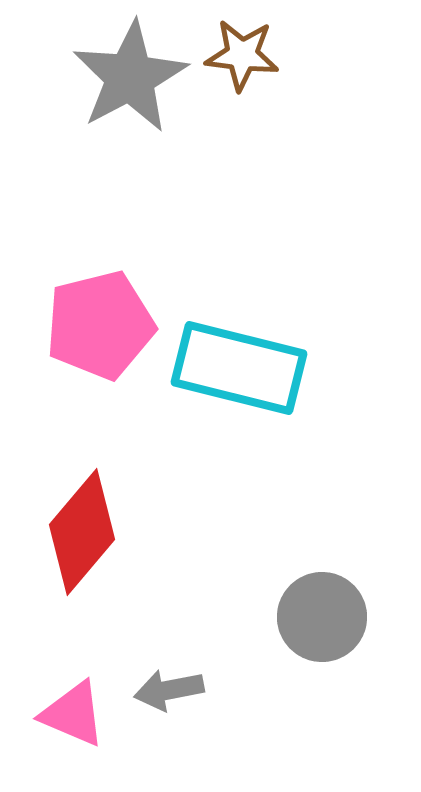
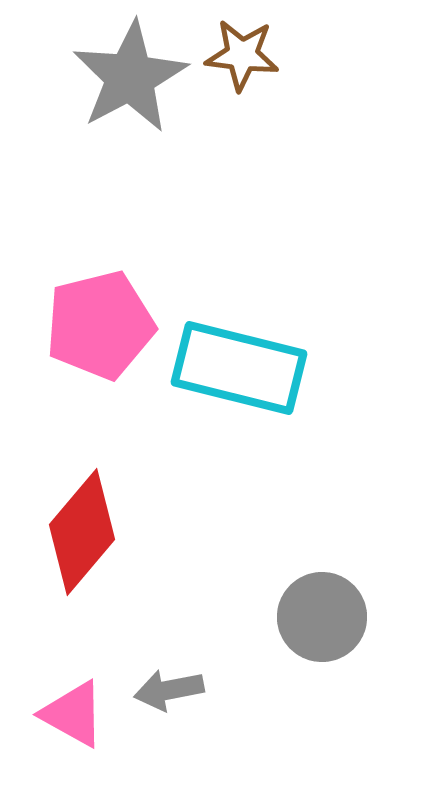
pink triangle: rotated 6 degrees clockwise
